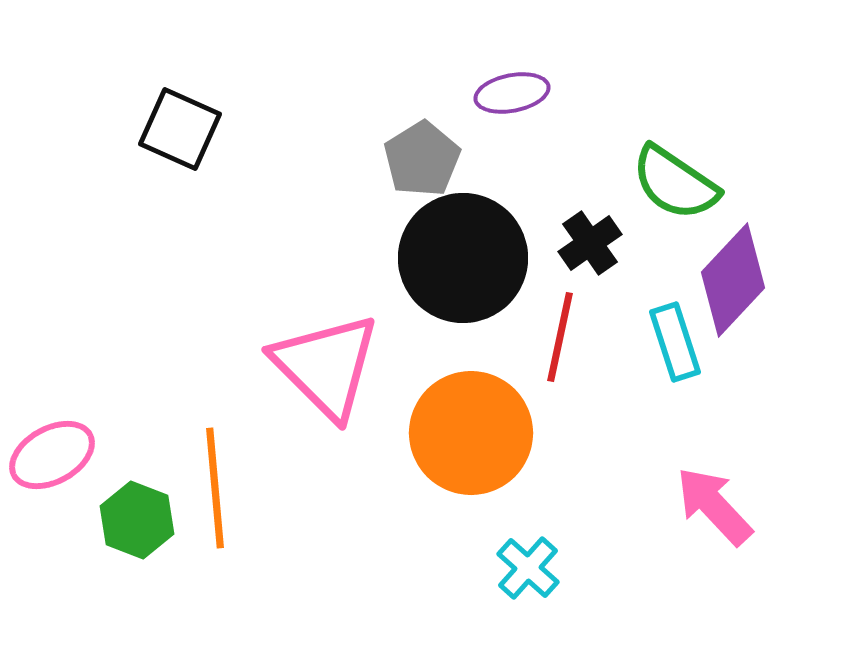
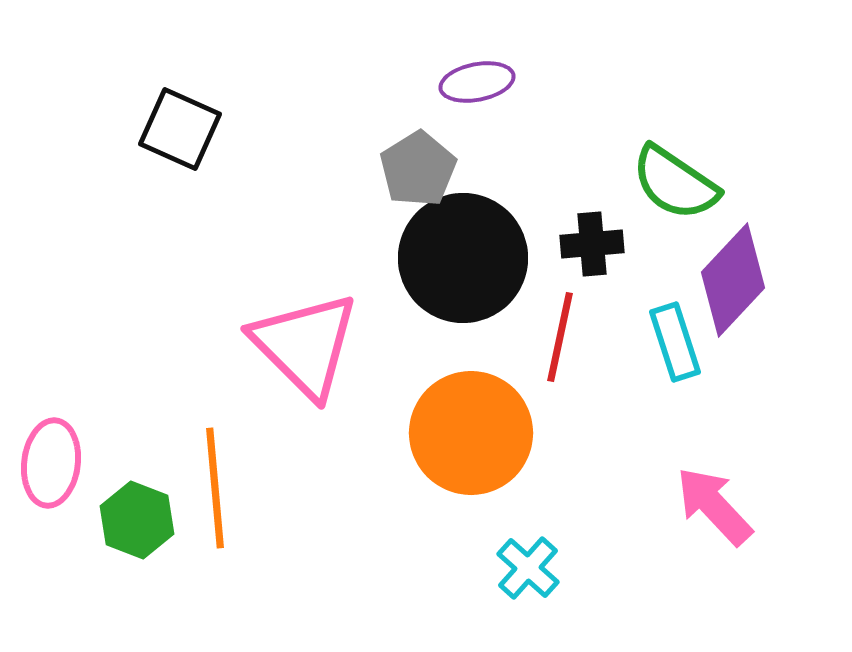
purple ellipse: moved 35 px left, 11 px up
gray pentagon: moved 4 px left, 10 px down
black cross: moved 2 px right, 1 px down; rotated 30 degrees clockwise
pink triangle: moved 21 px left, 21 px up
pink ellipse: moved 1 px left, 8 px down; rotated 54 degrees counterclockwise
